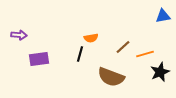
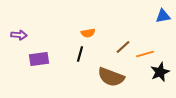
orange semicircle: moved 3 px left, 5 px up
